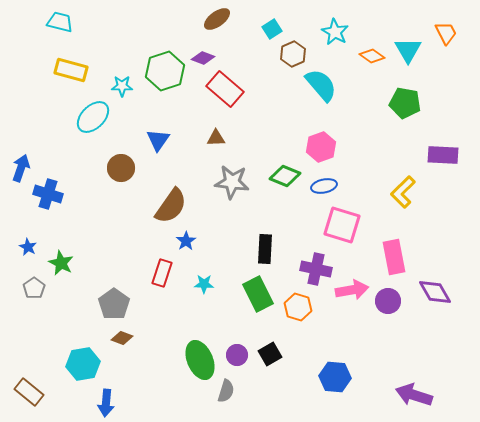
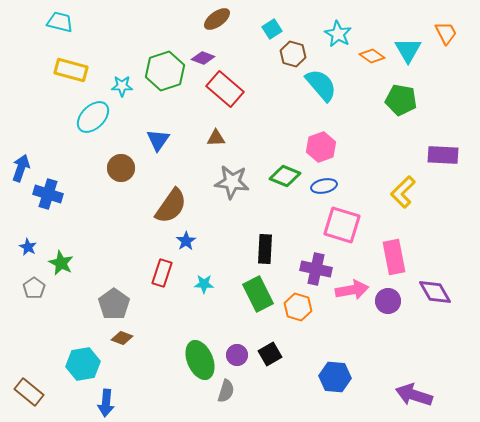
cyan star at (335, 32): moved 3 px right, 2 px down
brown hexagon at (293, 54): rotated 20 degrees counterclockwise
green pentagon at (405, 103): moved 4 px left, 3 px up
